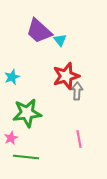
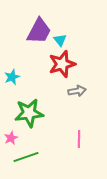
purple trapezoid: rotated 104 degrees counterclockwise
red star: moved 4 px left, 12 px up
gray arrow: rotated 78 degrees clockwise
green star: moved 2 px right
pink line: rotated 12 degrees clockwise
green line: rotated 25 degrees counterclockwise
